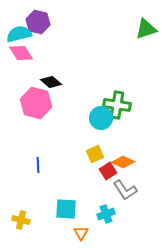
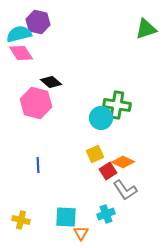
cyan square: moved 8 px down
